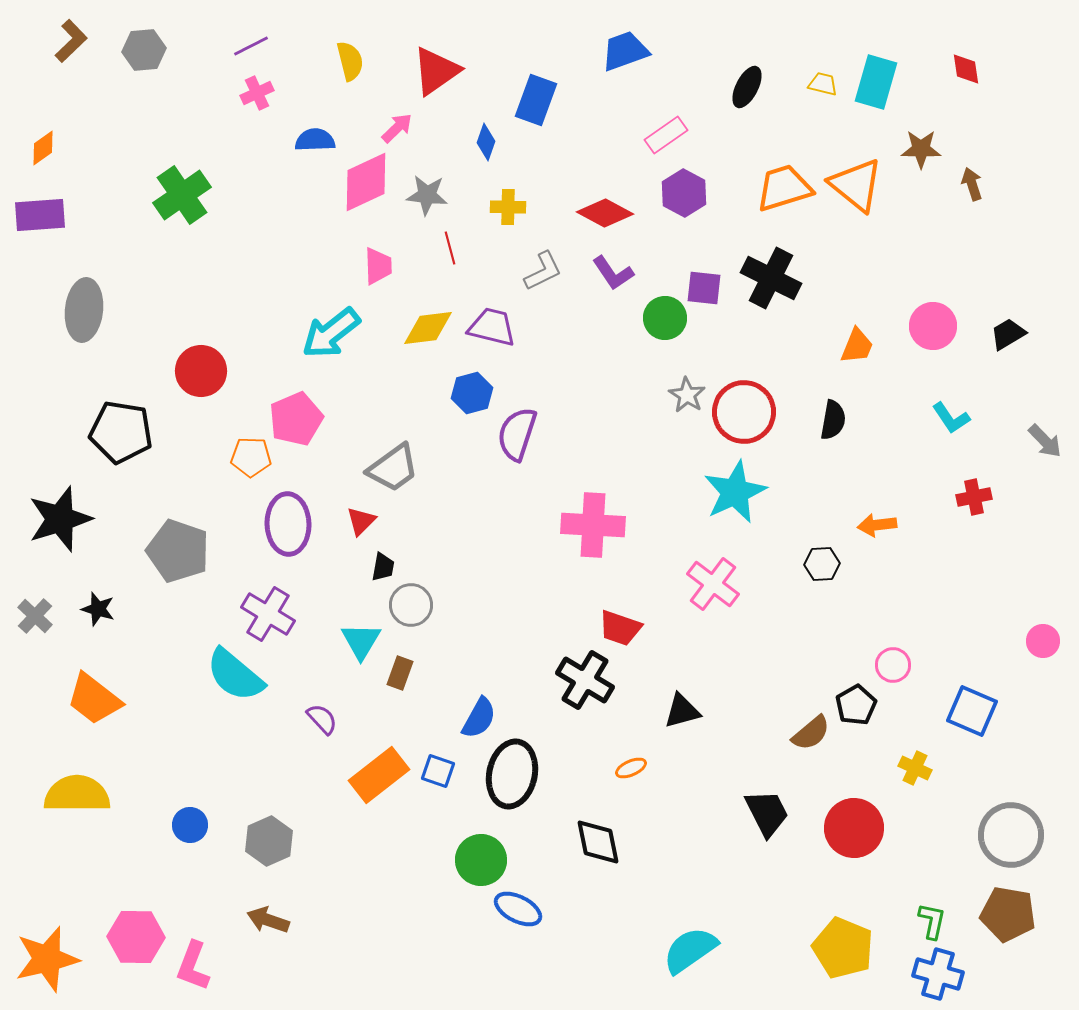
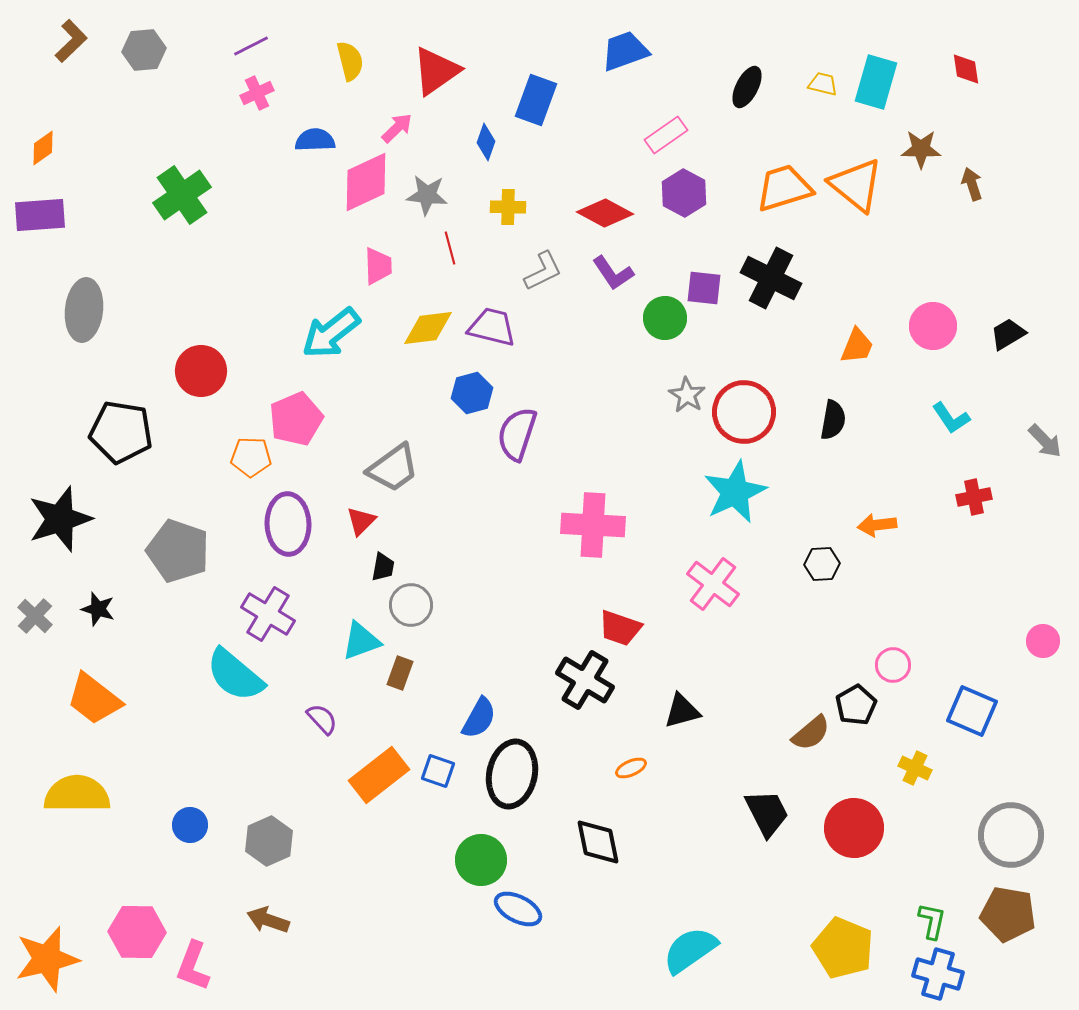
cyan triangle at (361, 641): rotated 39 degrees clockwise
pink hexagon at (136, 937): moved 1 px right, 5 px up
